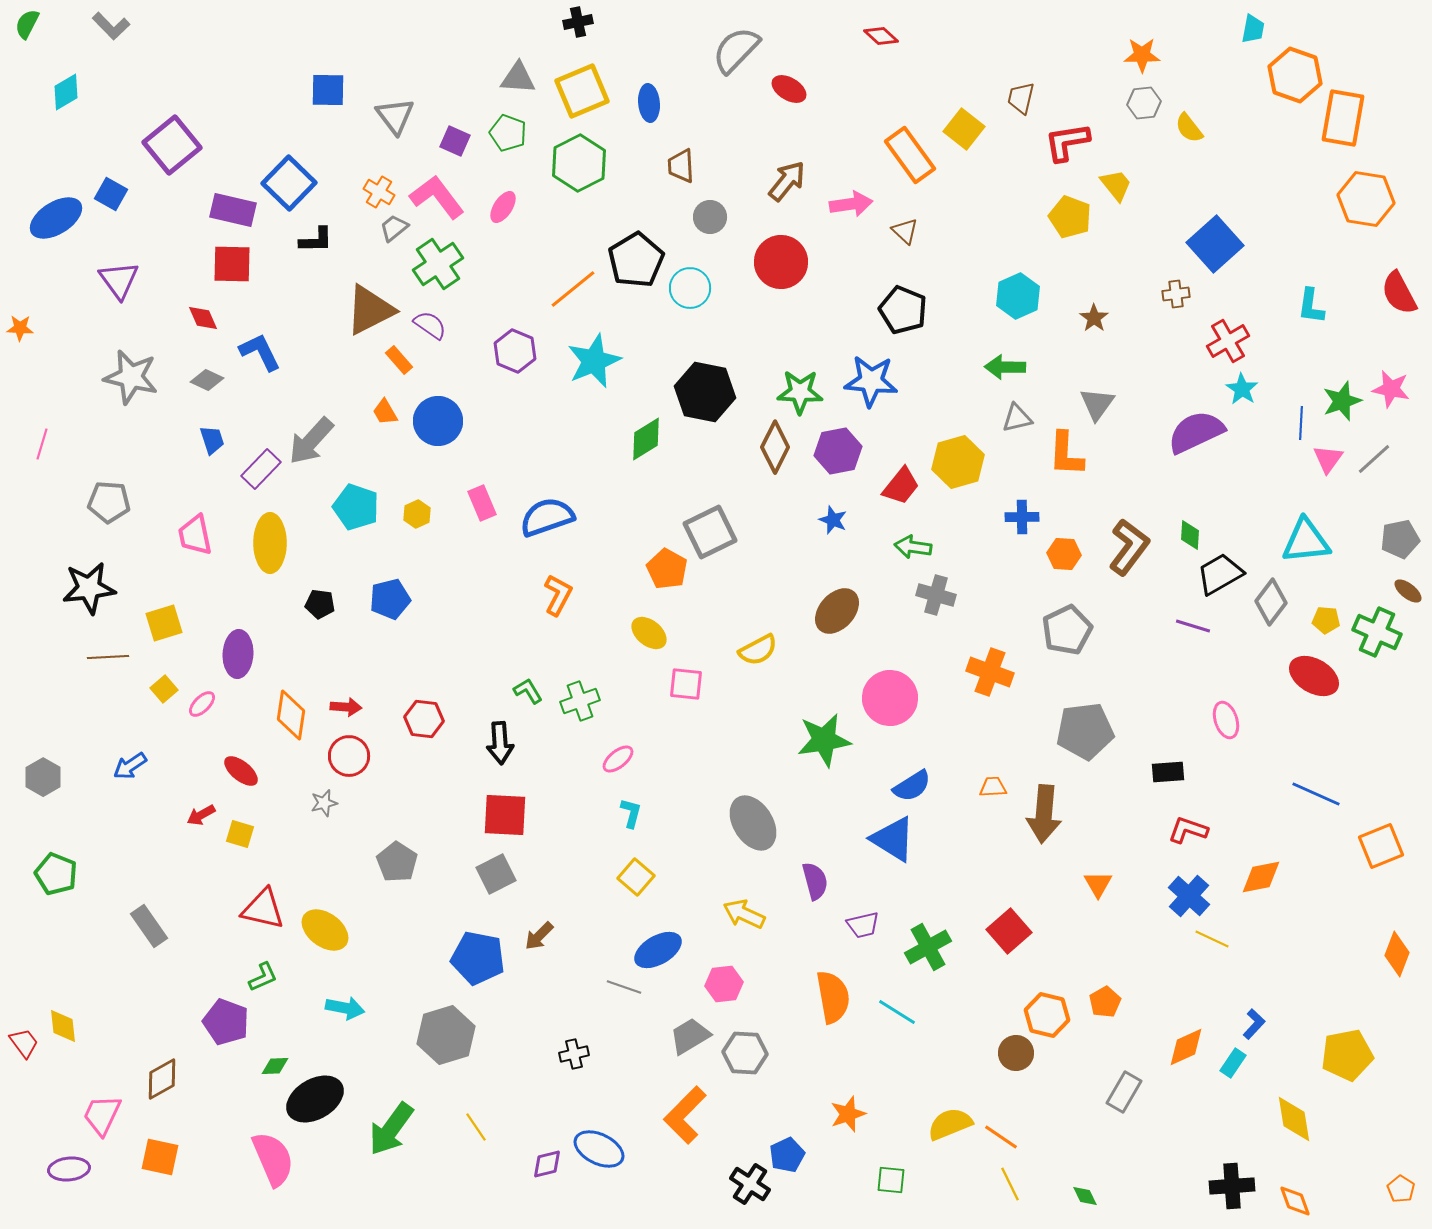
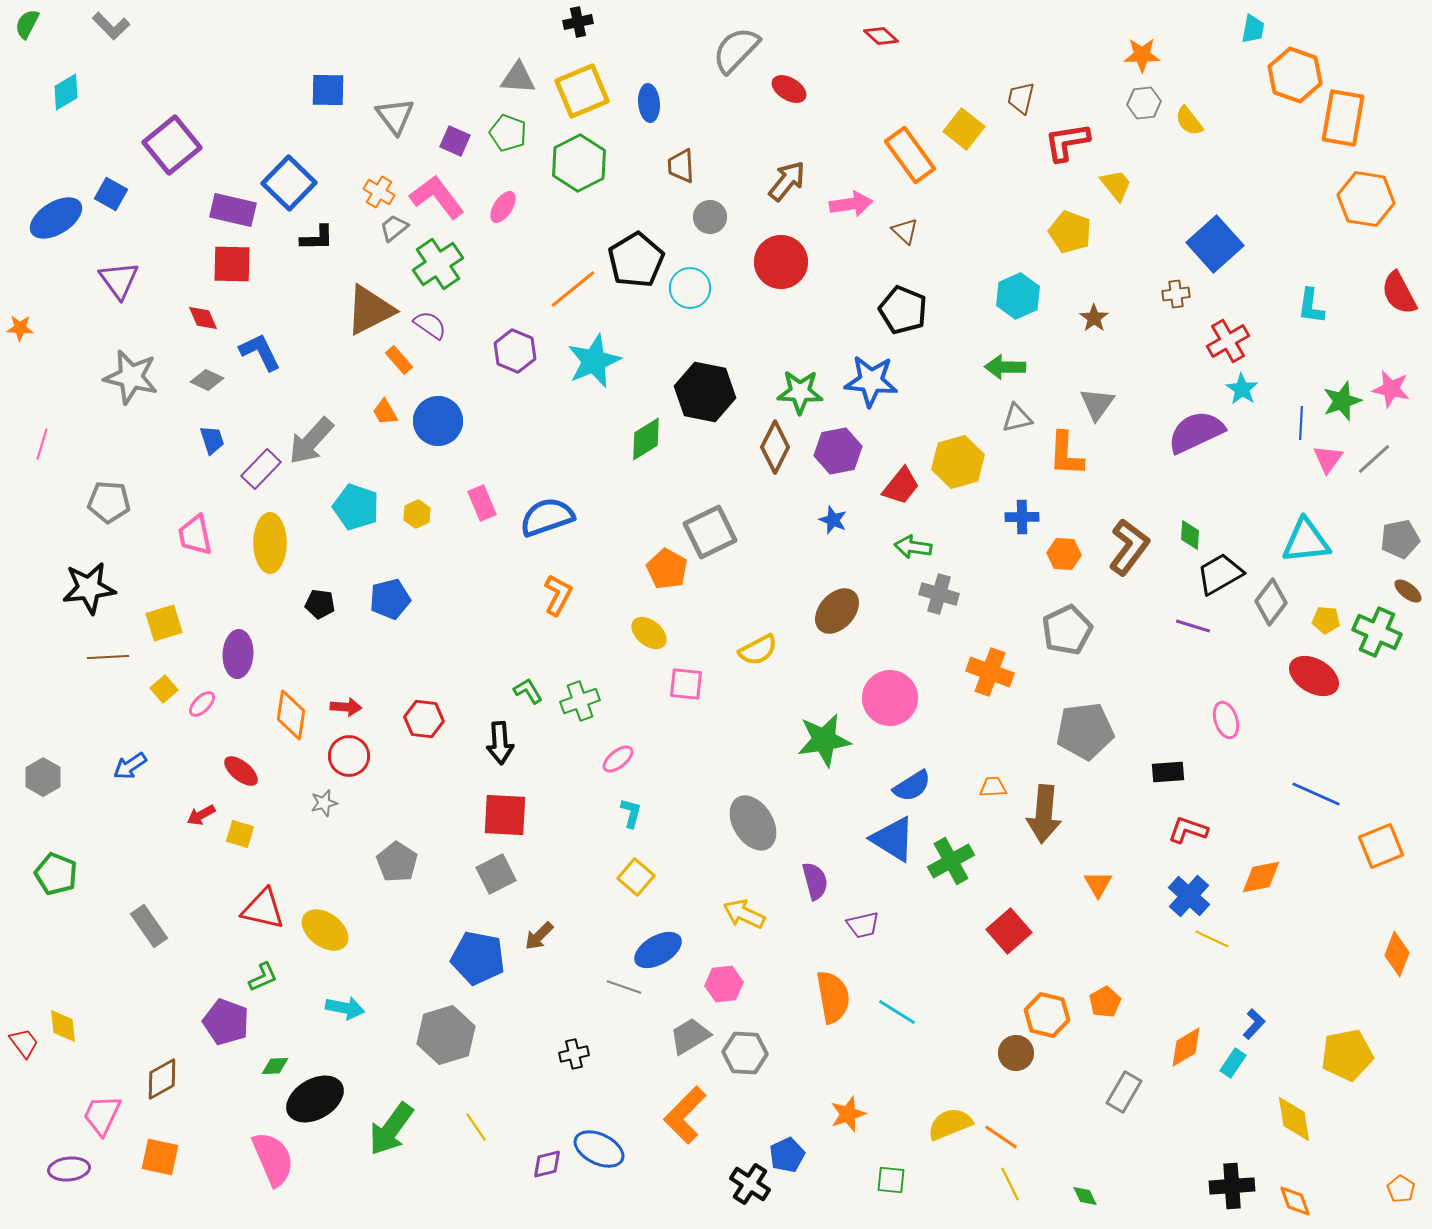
yellow semicircle at (1189, 128): moved 7 px up
yellow pentagon at (1070, 217): moved 15 px down
black L-shape at (316, 240): moved 1 px right, 2 px up
gray cross at (936, 595): moved 3 px right, 1 px up
green cross at (928, 947): moved 23 px right, 86 px up
orange diamond at (1186, 1047): rotated 6 degrees counterclockwise
